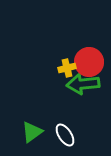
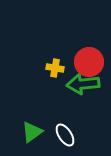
yellow cross: moved 12 px left; rotated 24 degrees clockwise
